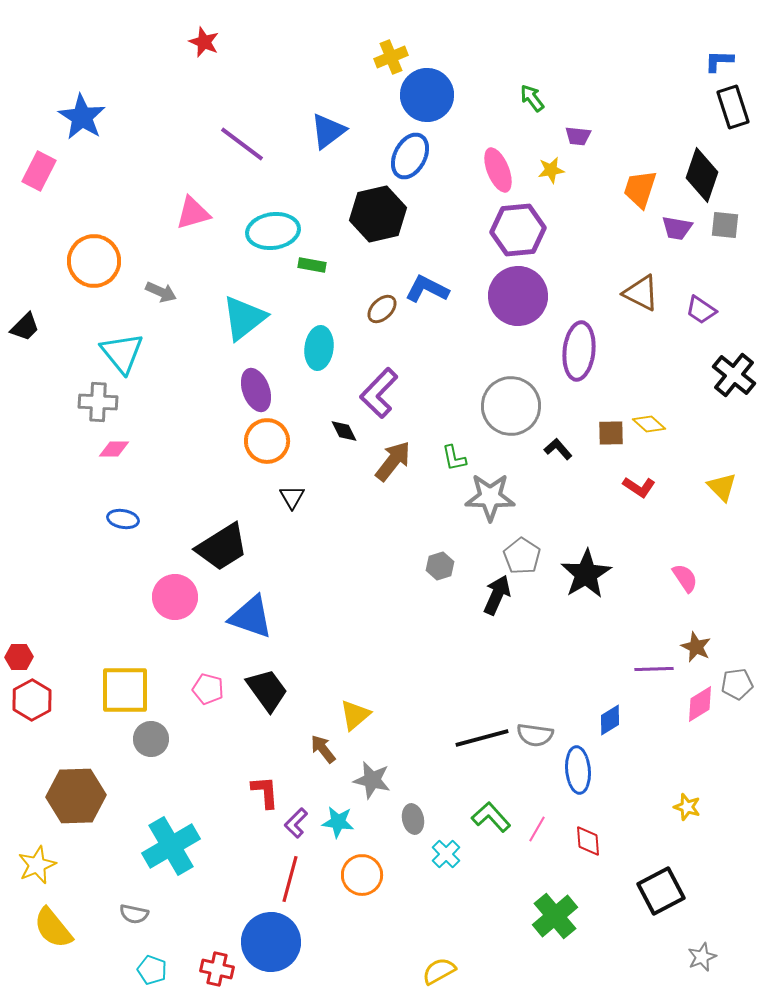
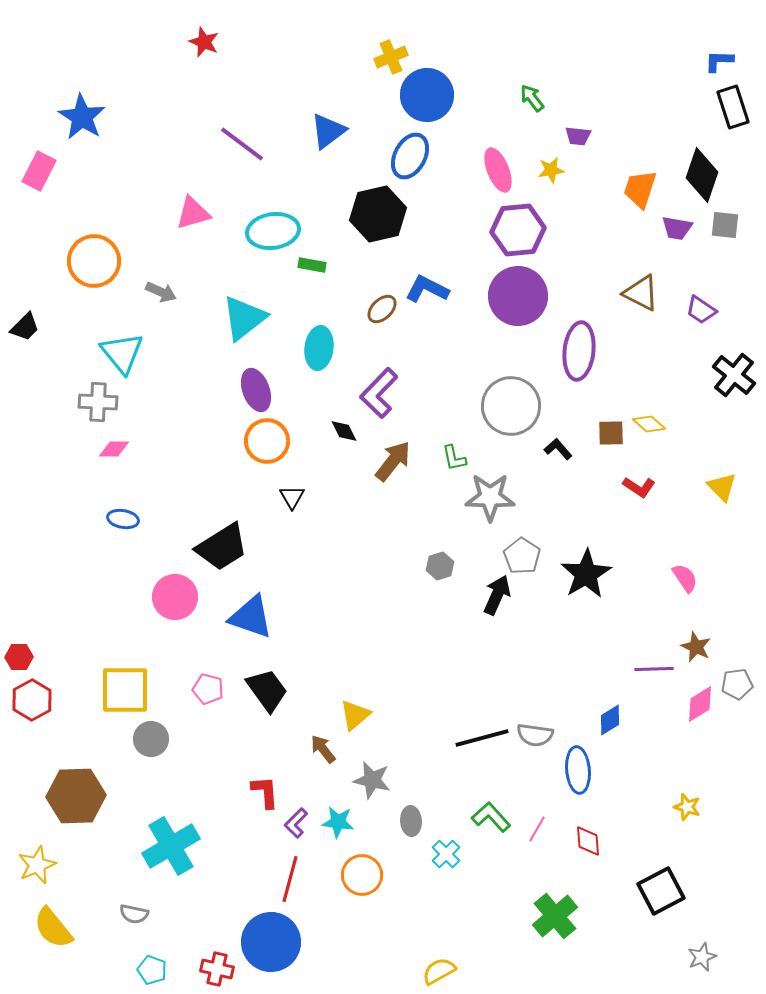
gray ellipse at (413, 819): moved 2 px left, 2 px down; rotated 8 degrees clockwise
